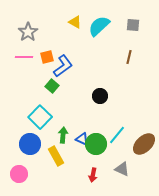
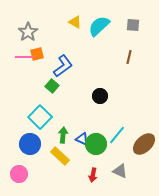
orange square: moved 10 px left, 3 px up
yellow rectangle: moved 4 px right; rotated 18 degrees counterclockwise
gray triangle: moved 2 px left, 2 px down
